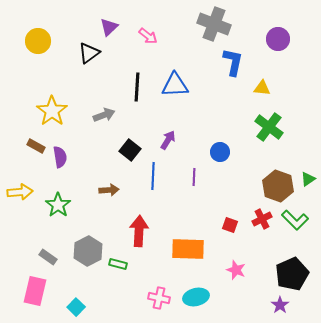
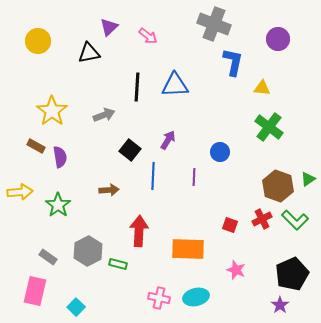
black triangle: rotated 25 degrees clockwise
